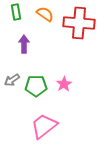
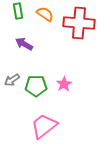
green rectangle: moved 2 px right, 1 px up
purple arrow: rotated 60 degrees counterclockwise
